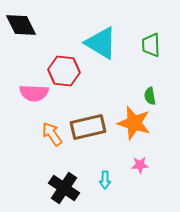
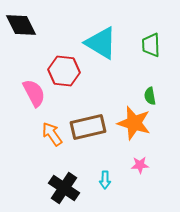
pink semicircle: rotated 120 degrees counterclockwise
